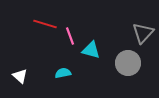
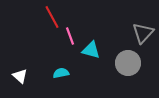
red line: moved 7 px right, 7 px up; rotated 45 degrees clockwise
cyan semicircle: moved 2 px left
